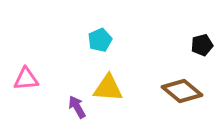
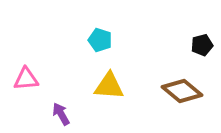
cyan pentagon: rotated 30 degrees counterclockwise
yellow triangle: moved 1 px right, 2 px up
purple arrow: moved 16 px left, 7 px down
